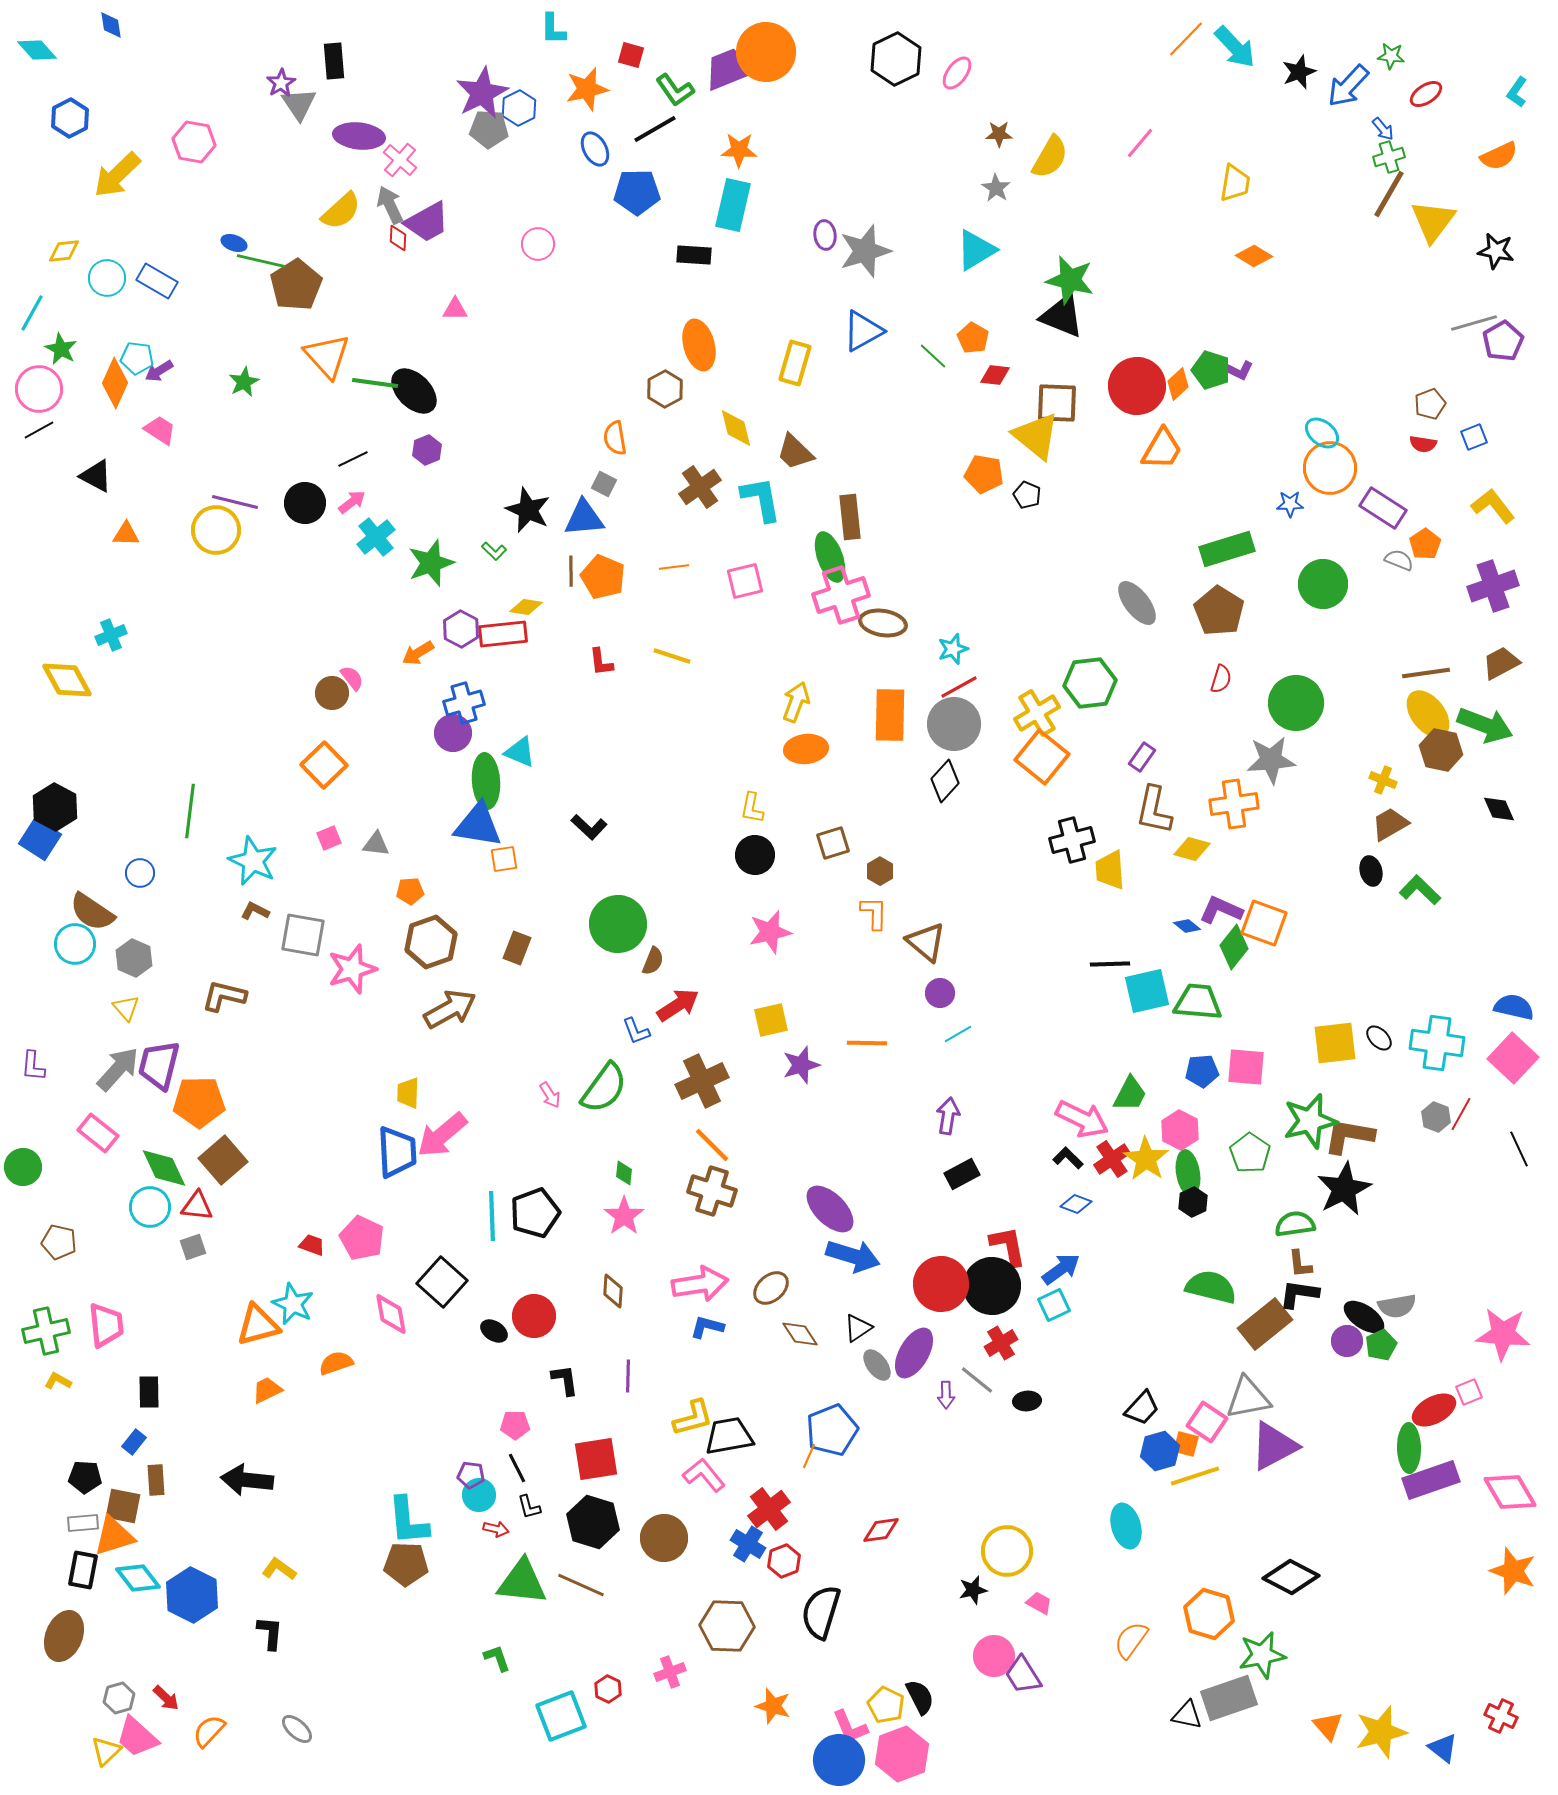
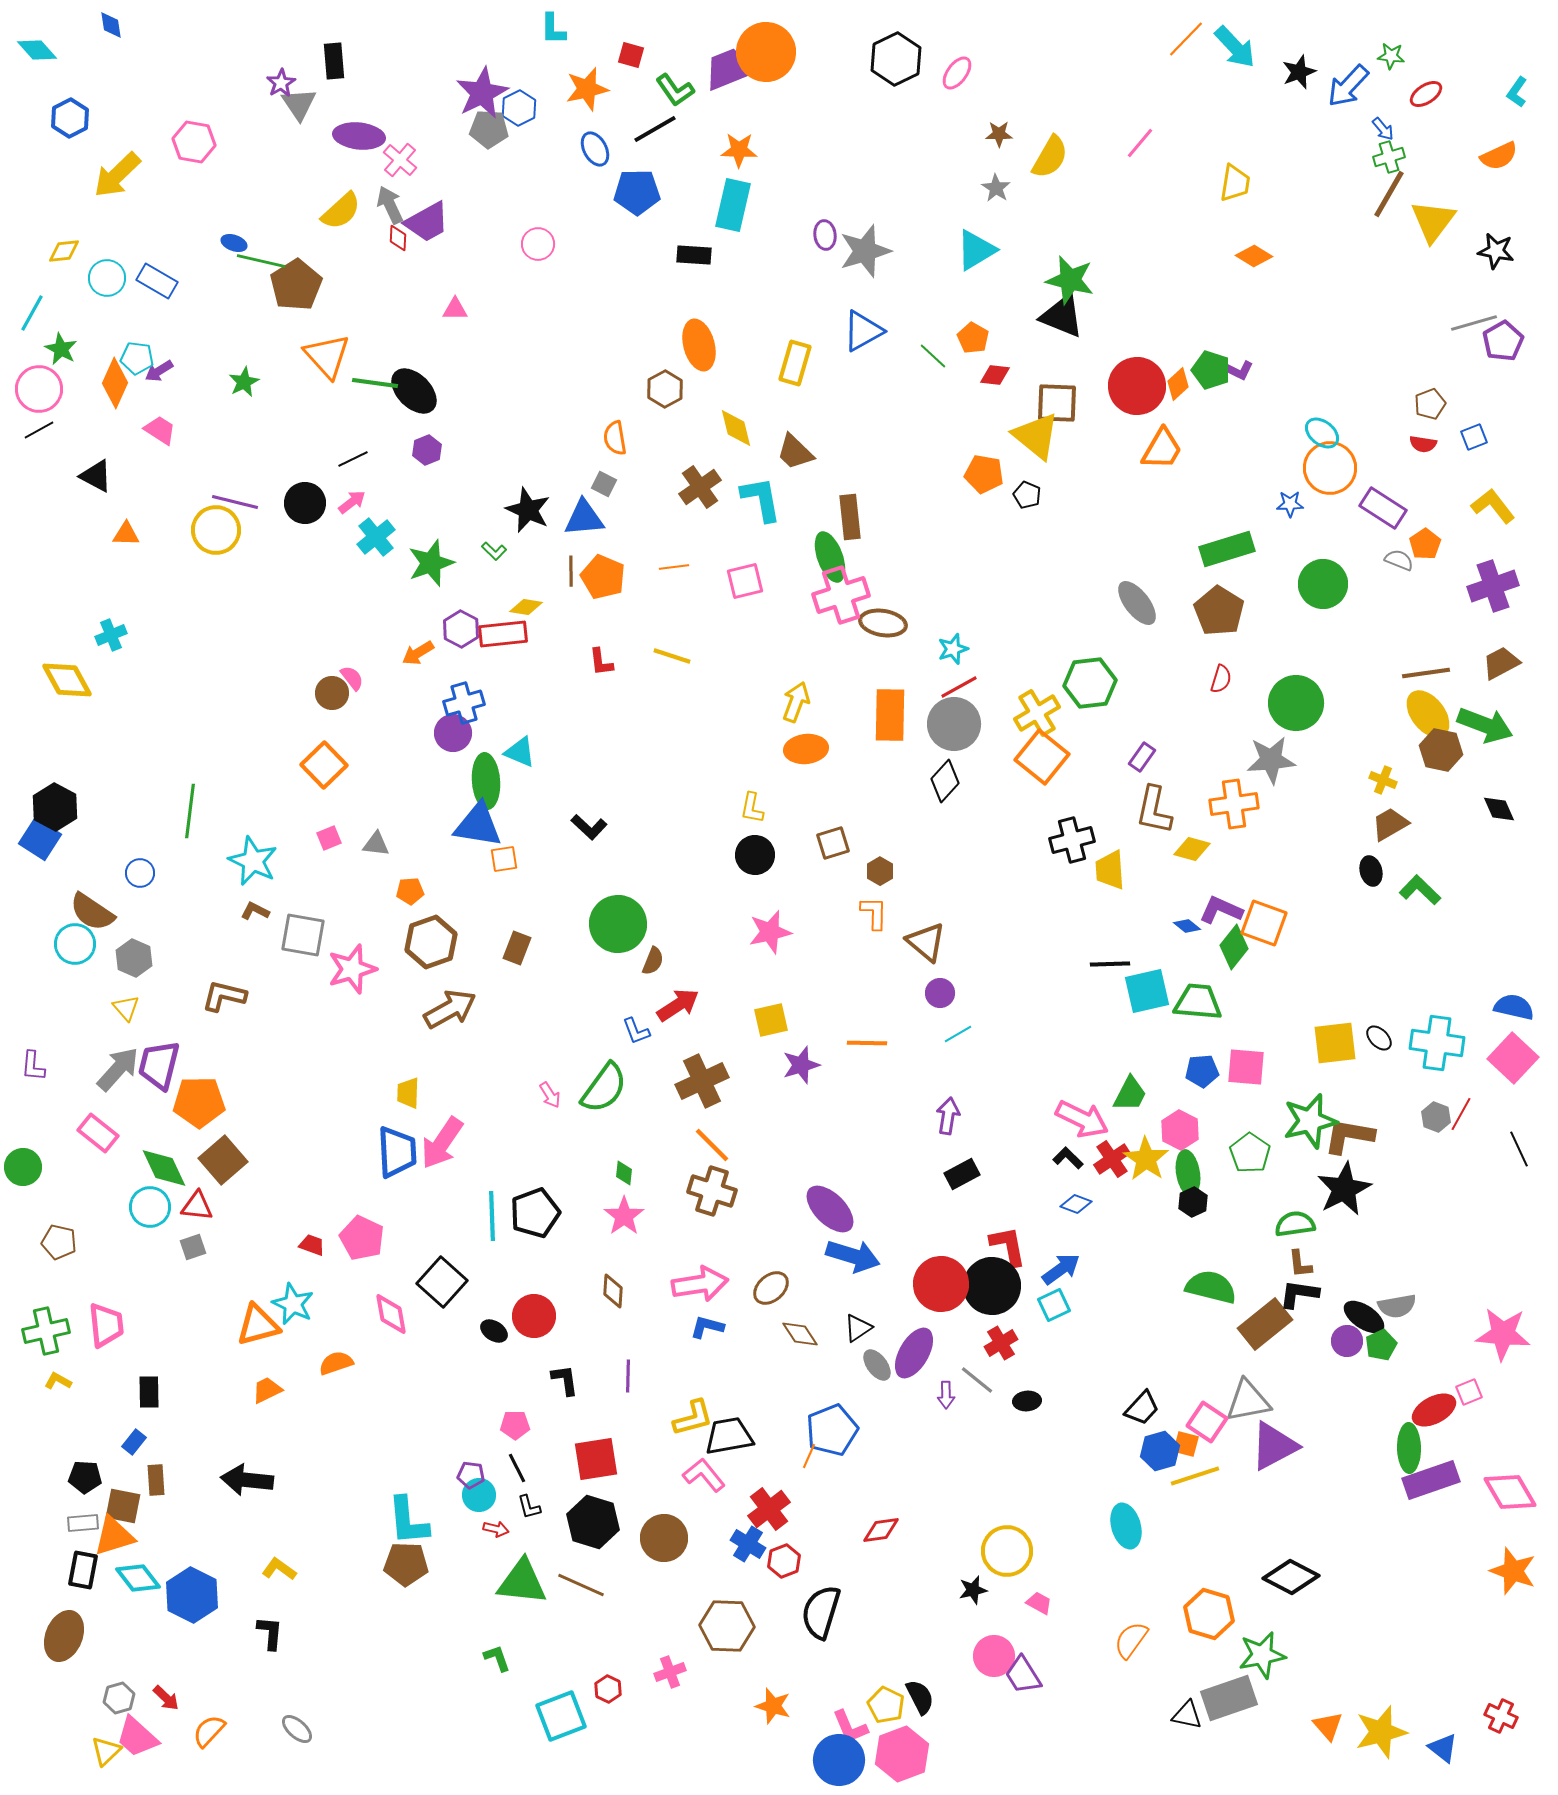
pink arrow at (442, 1135): moved 8 px down; rotated 16 degrees counterclockwise
gray triangle at (1248, 1398): moved 3 px down
